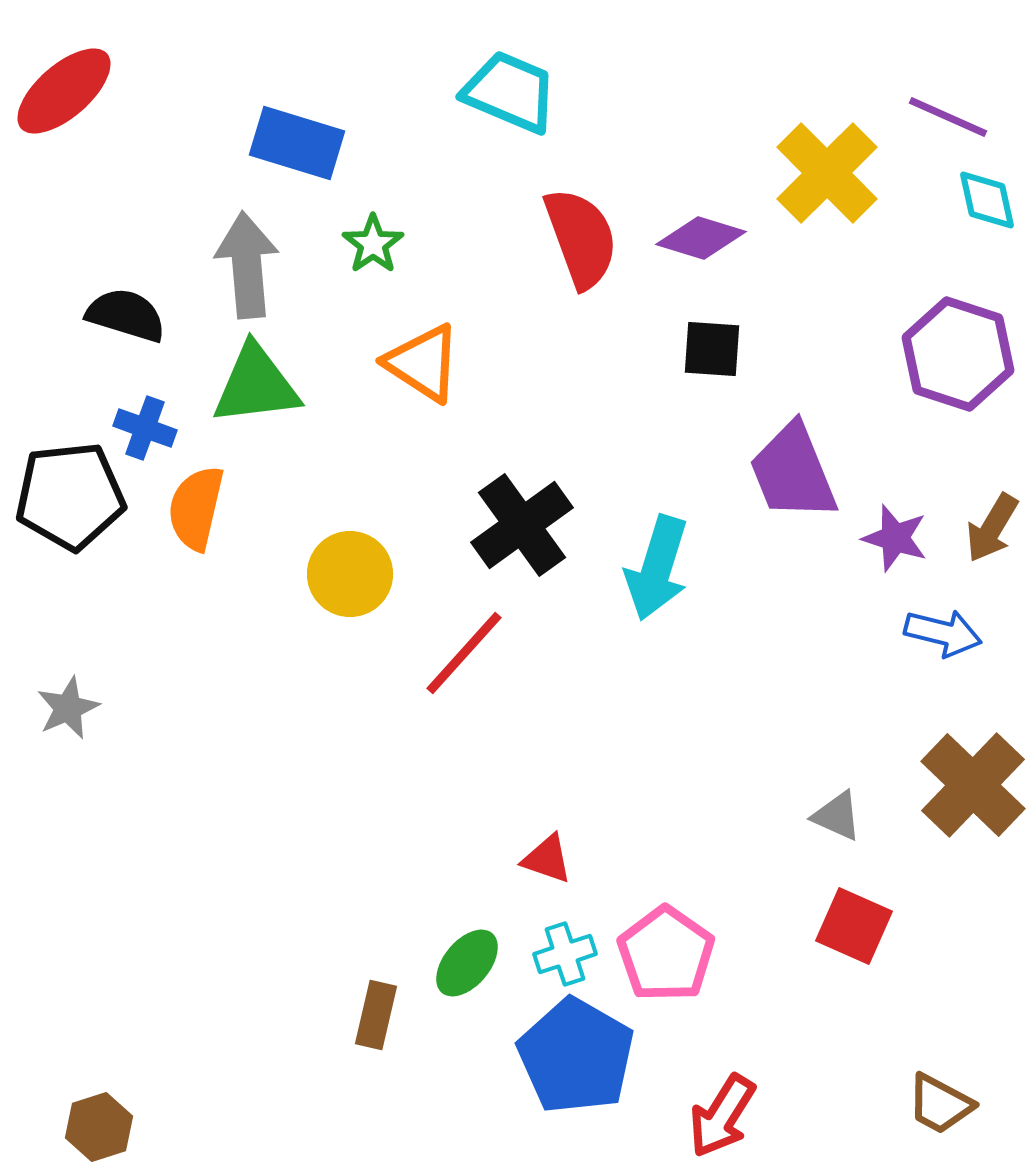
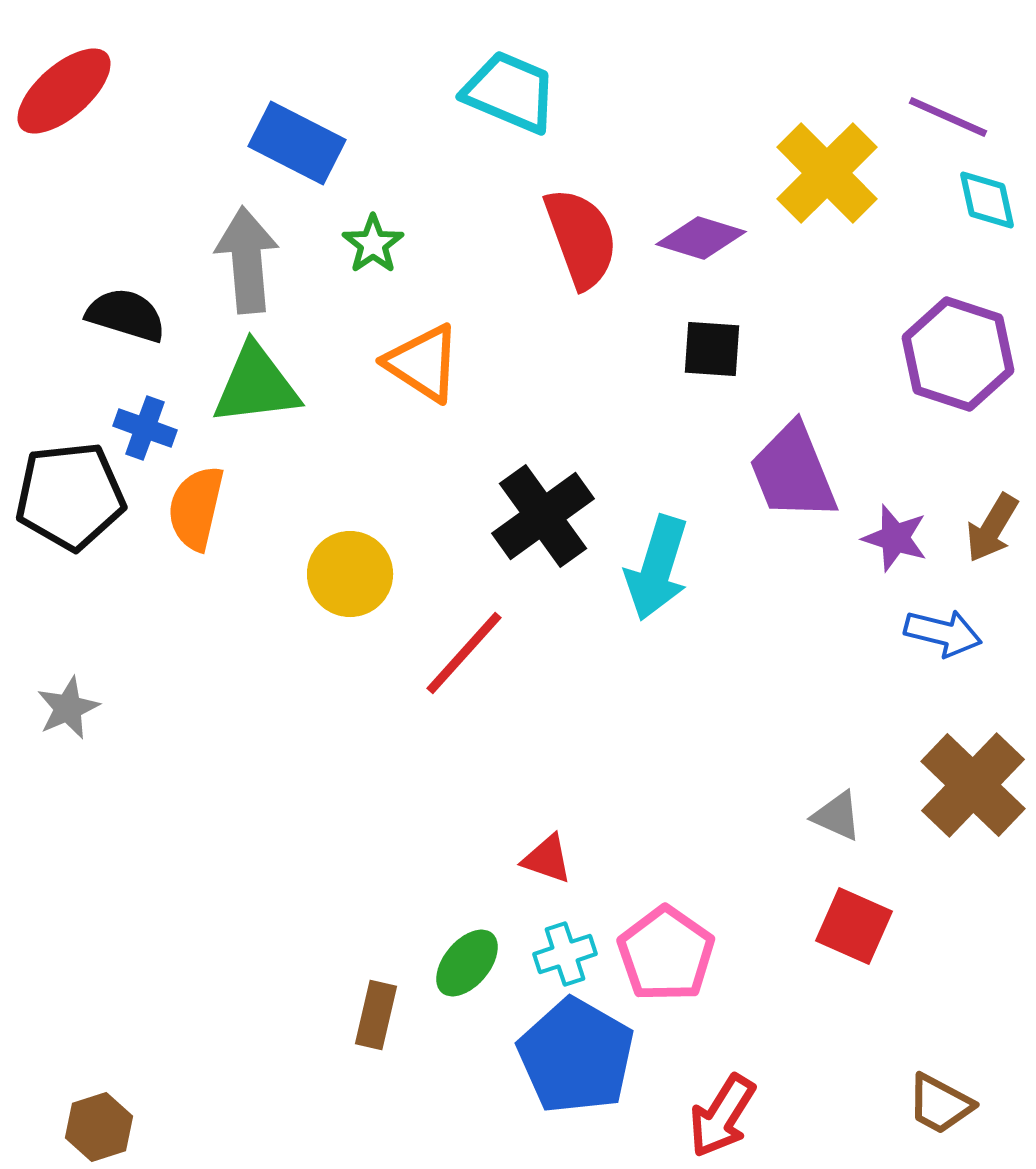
blue rectangle: rotated 10 degrees clockwise
gray arrow: moved 5 px up
black cross: moved 21 px right, 9 px up
